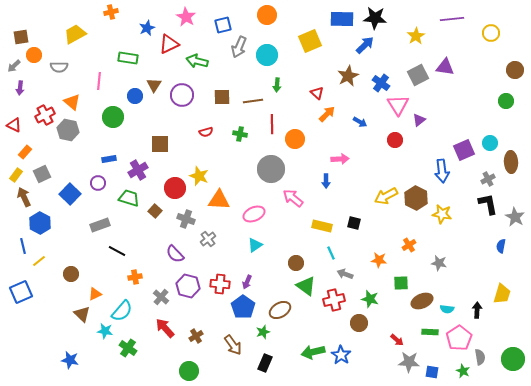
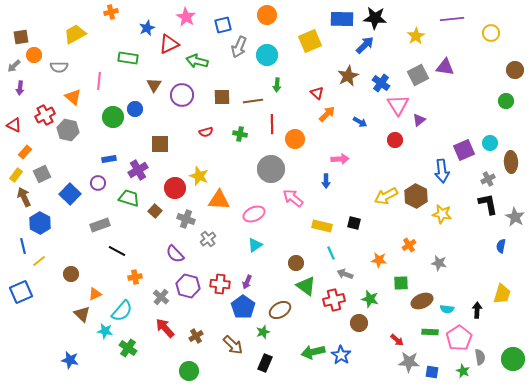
blue circle at (135, 96): moved 13 px down
orange triangle at (72, 102): moved 1 px right, 5 px up
brown hexagon at (416, 198): moved 2 px up
brown arrow at (233, 345): rotated 10 degrees counterclockwise
